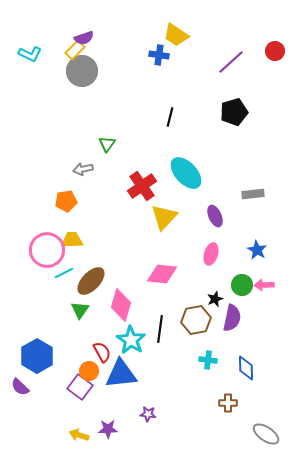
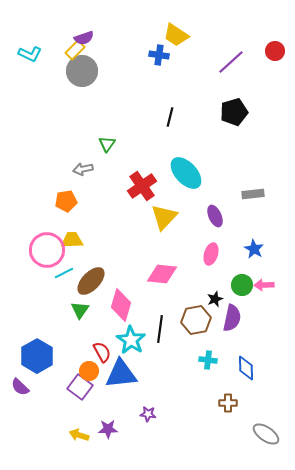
blue star at (257, 250): moved 3 px left, 1 px up
